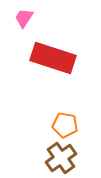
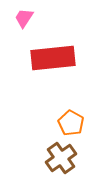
red rectangle: rotated 24 degrees counterclockwise
orange pentagon: moved 6 px right, 2 px up; rotated 20 degrees clockwise
